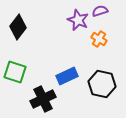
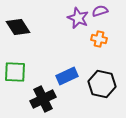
purple star: moved 2 px up
black diamond: rotated 70 degrees counterclockwise
orange cross: rotated 21 degrees counterclockwise
green square: rotated 15 degrees counterclockwise
